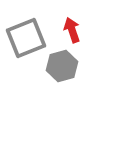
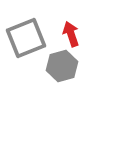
red arrow: moved 1 px left, 4 px down
